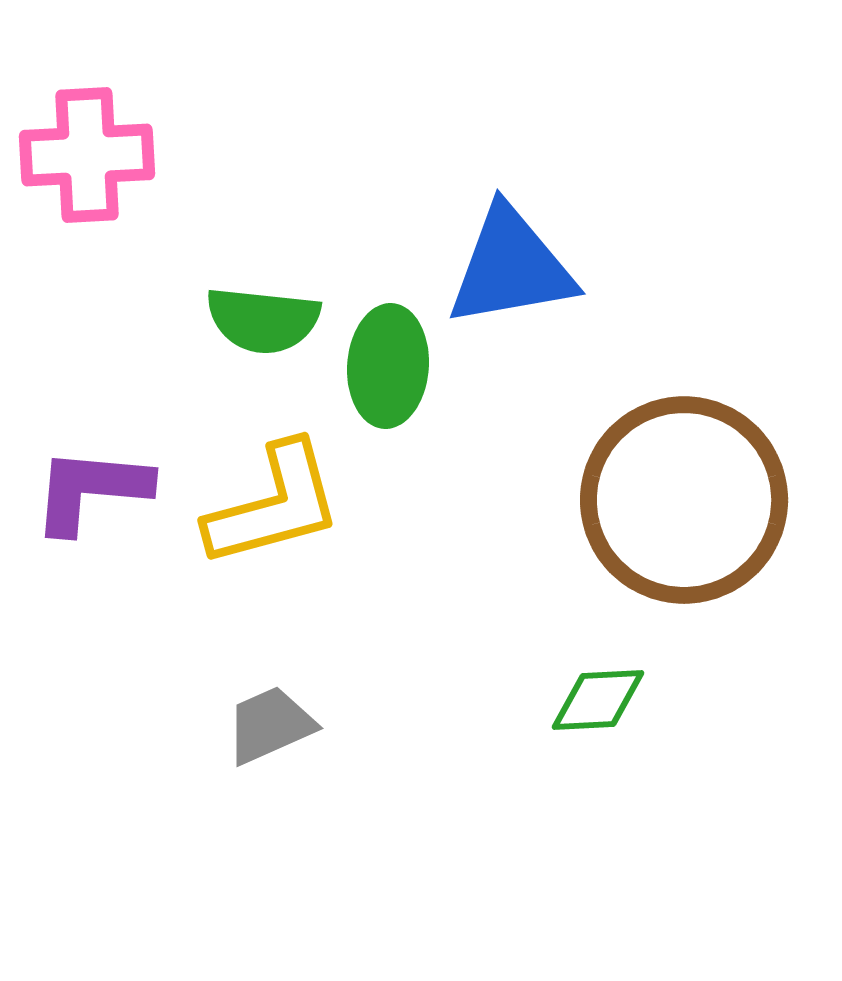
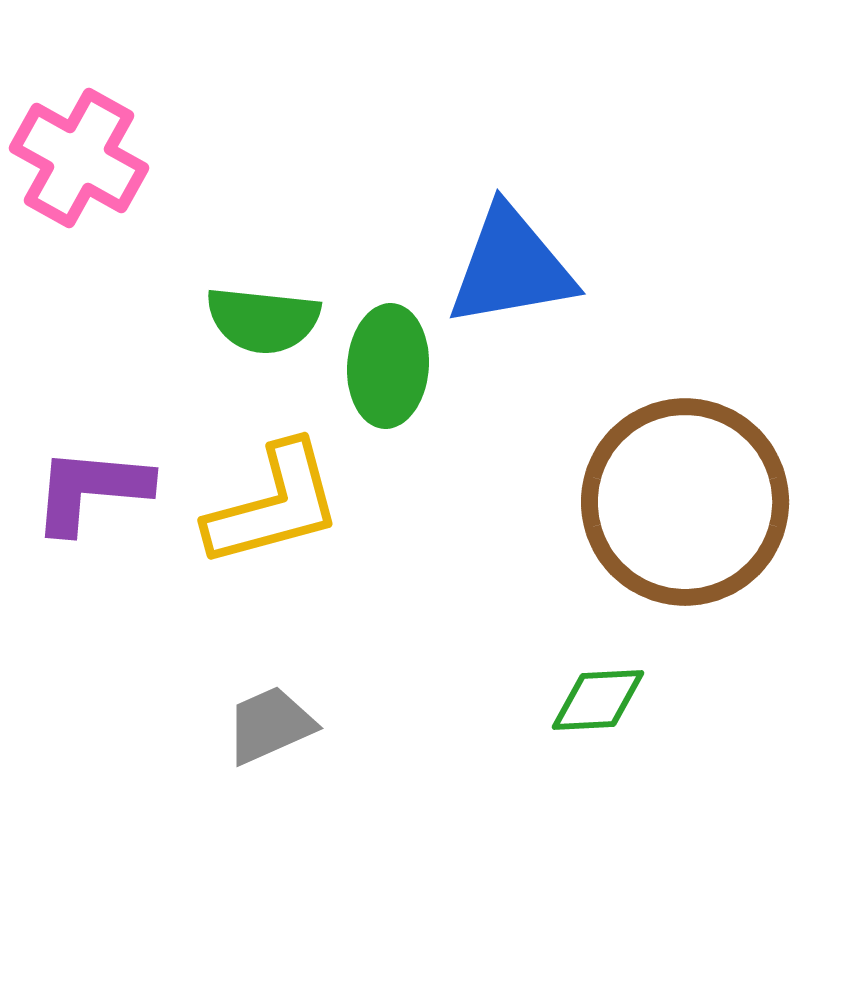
pink cross: moved 8 px left, 3 px down; rotated 32 degrees clockwise
brown circle: moved 1 px right, 2 px down
